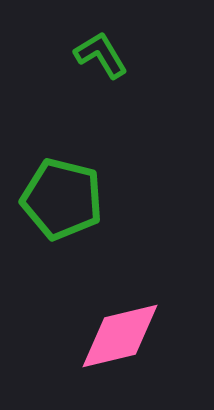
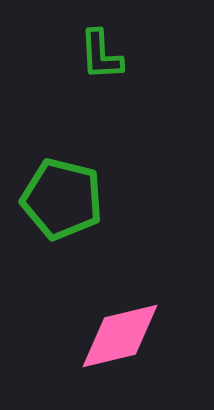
green L-shape: rotated 152 degrees counterclockwise
